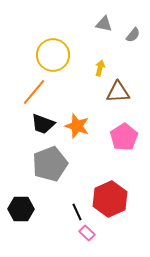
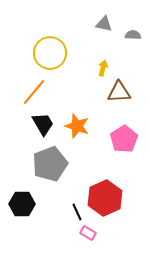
gray semicircle: rotated 126 degrees counterclockwise
yellow circle: moved 3 px left, 2 px up
yellow arrow: moved 3 px right
brown triangle: moved 1 px right
black trapezoid: rotated 140 degrees counterclockwise
pink pentagon: moved 2 px down
red hexagon: moved 5 px left, 1 px up
black hexagon: moved 1 px right, 5 px up
pink rectangle: moved 1 px right; rotated 14 degrees counterclockwise
